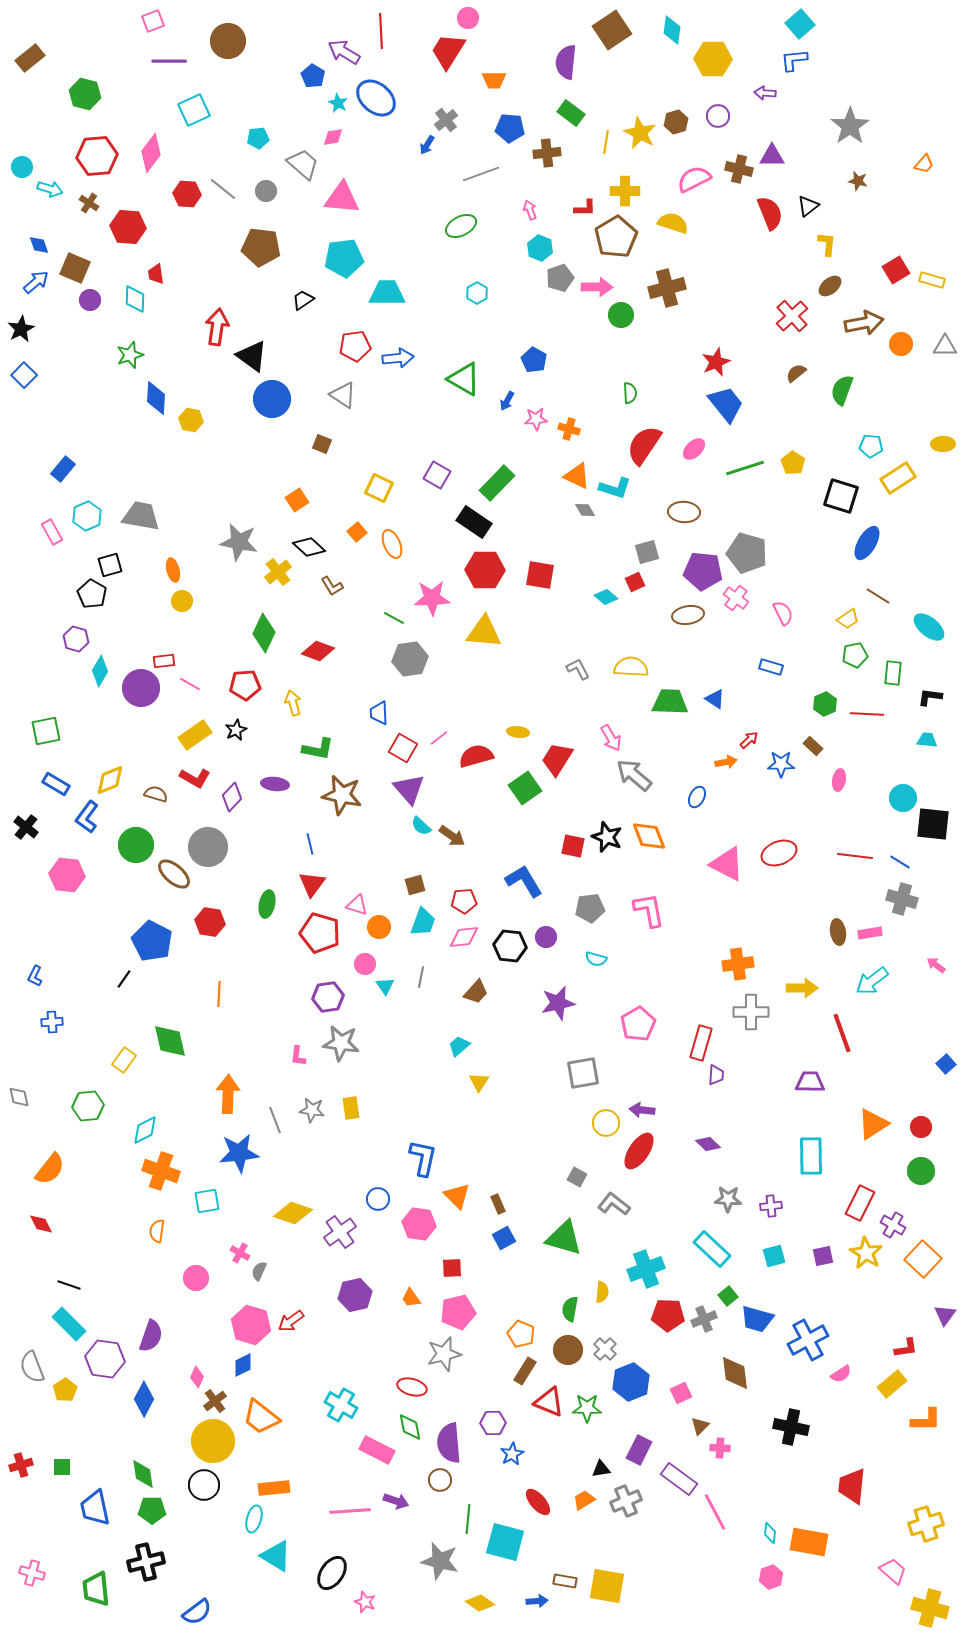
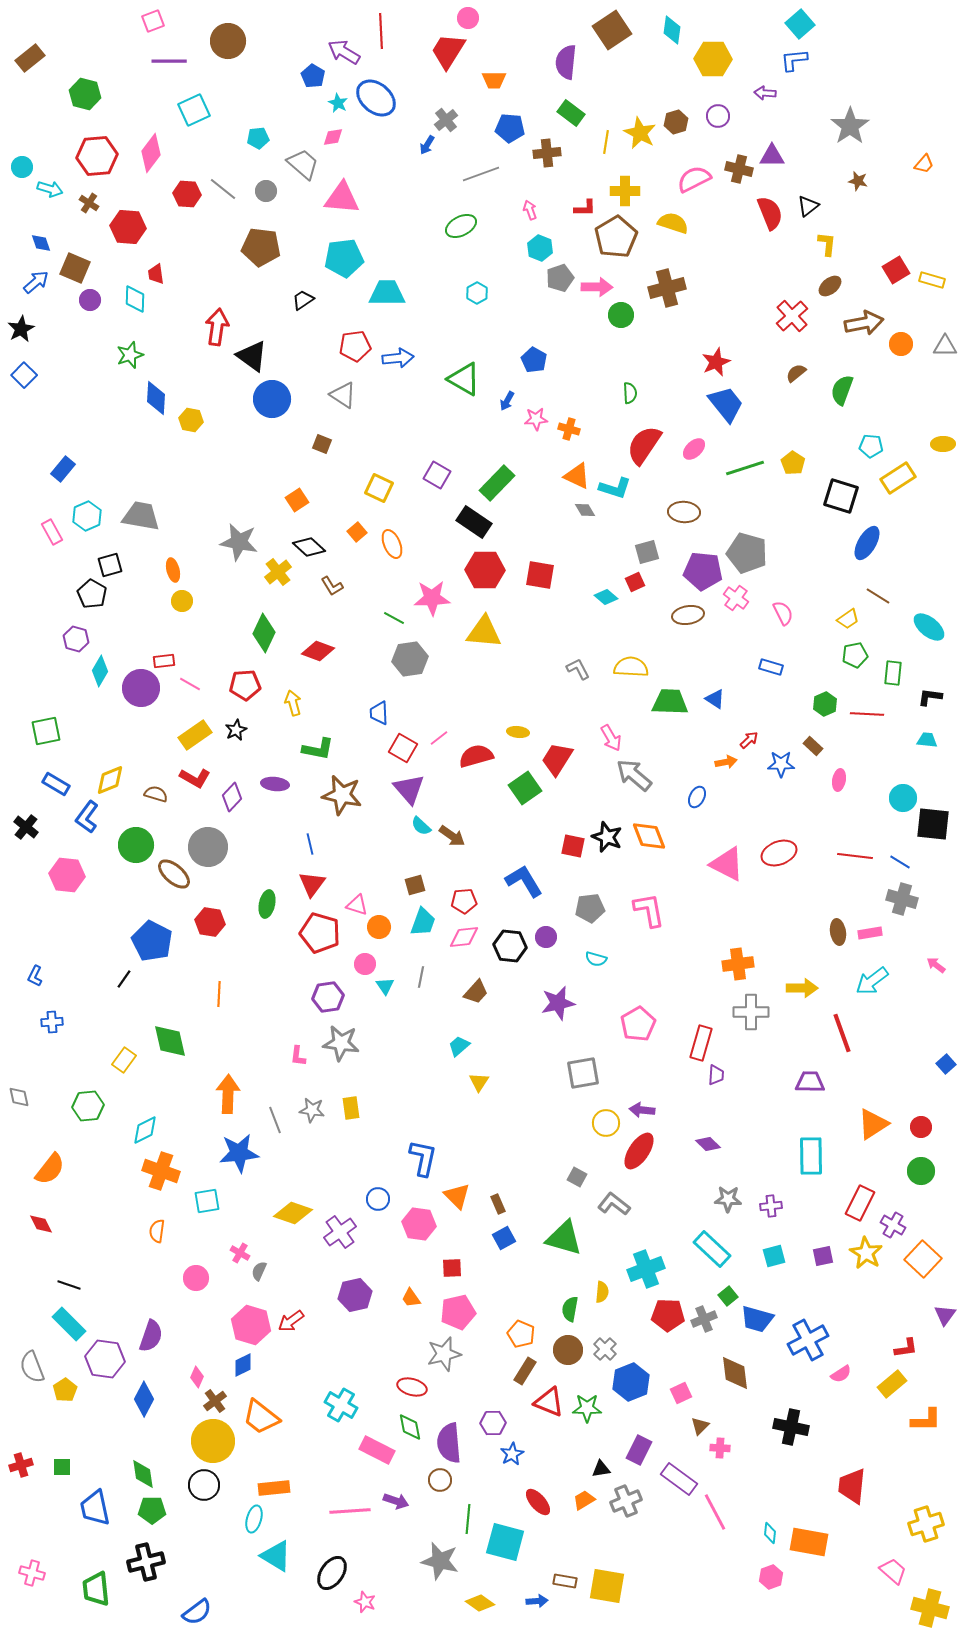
blue diamond at (39, 245): moved 2 px right, 2 px up
